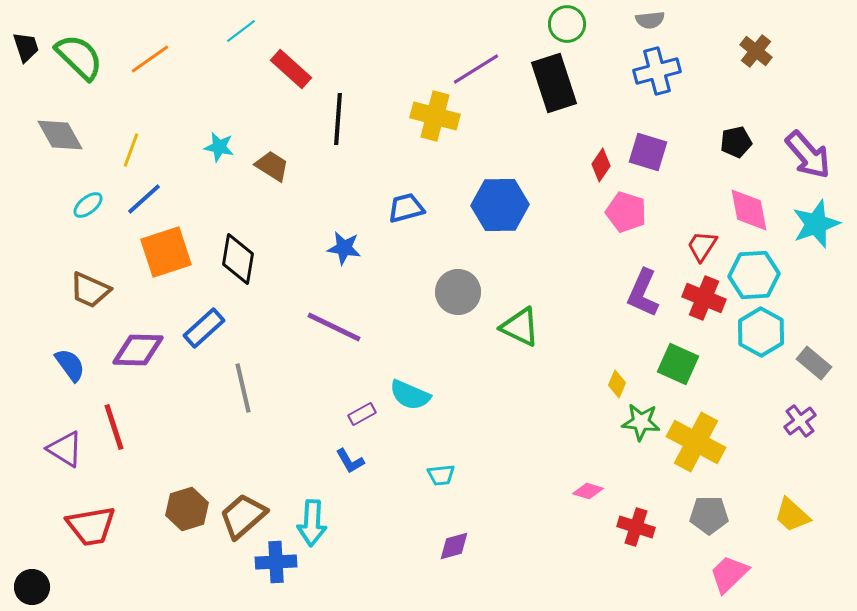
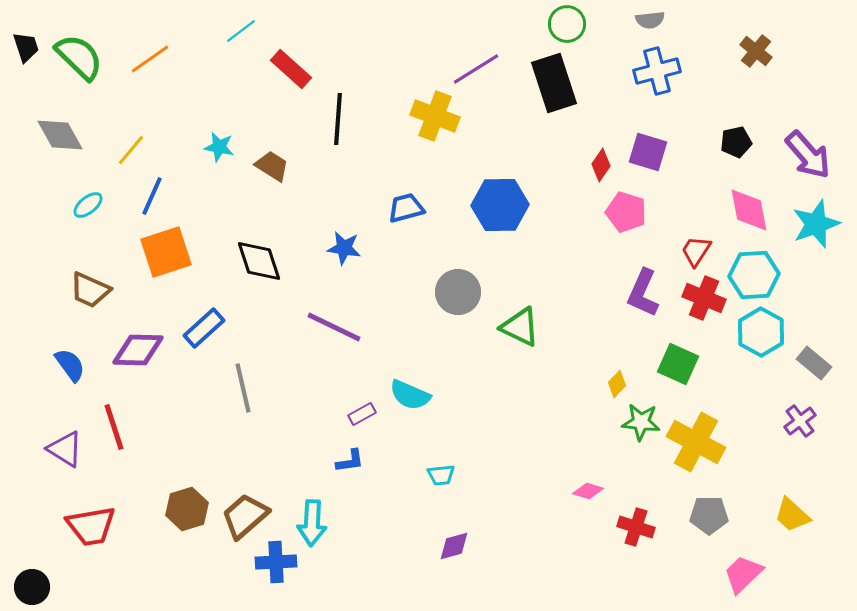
yellow cross at (435, 116): rotated 6 degrees clockwise
yellow line at (131, 150): rotated 20 degrees clockwise
blue line at (144, 199): moved 8 px right, 3 px up; rotated 24 degrees counterclockwise
red trapezoid at (702, 246): moved 6 px left, 5 px down
black diamond at (238, 259): moved 21 px right, 2 px down; rotated 27 degrees counterclockwise
yellow diamond at (617, 384): rotated 20 degrees clockwise
blue L-shape at (350, 461): rotated 68 degrees counterclockwise
brown trapezoid at (243, 516): moved 2 px right
pink trapezoid at (729, 574): moved 14 px right
